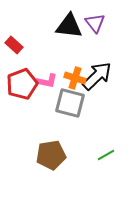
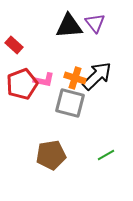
black triangle: rotated 12 degrees counterclockwise
pink L-shape: moved 3 px left, 1 px up
